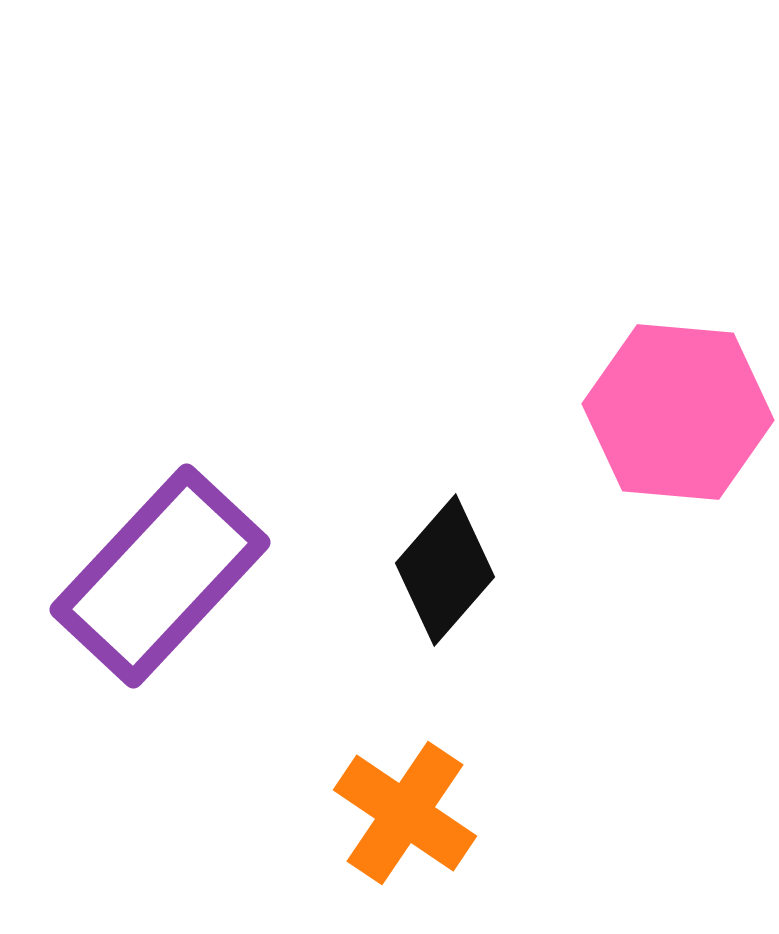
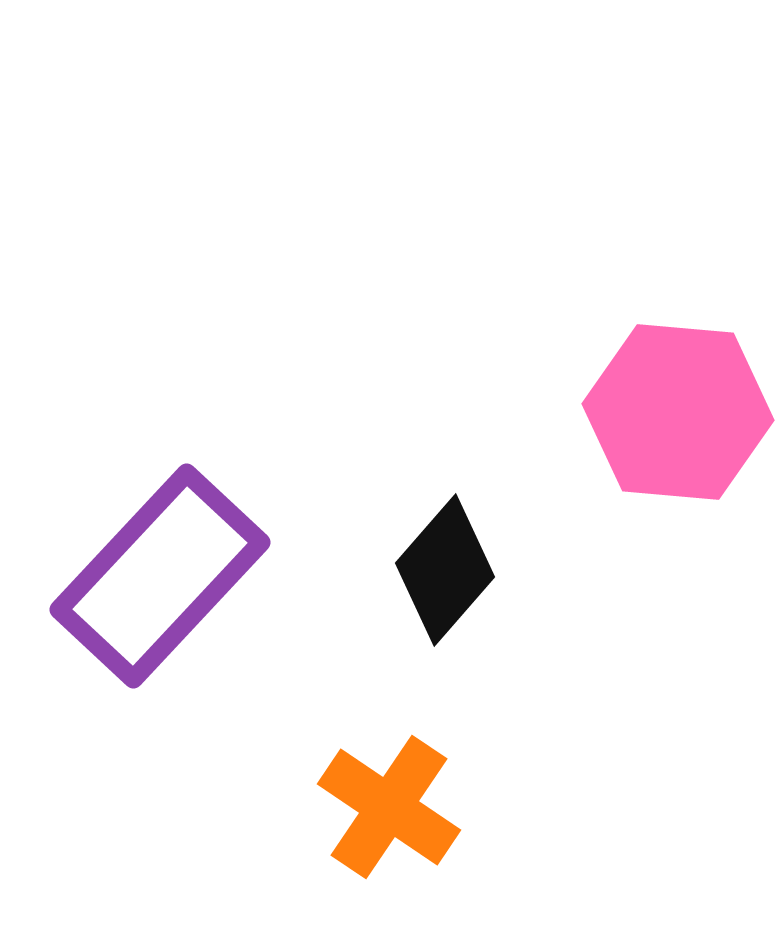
orange cross: moved 16 px left, 6 px up
